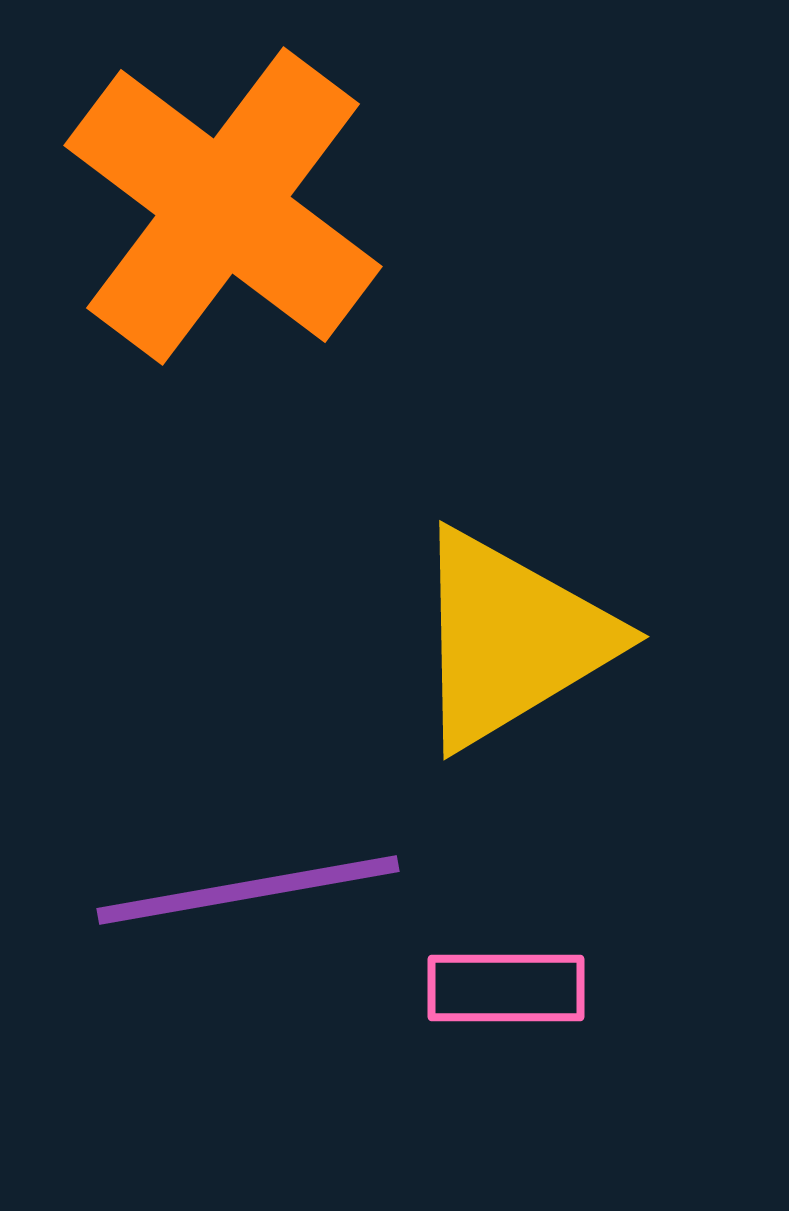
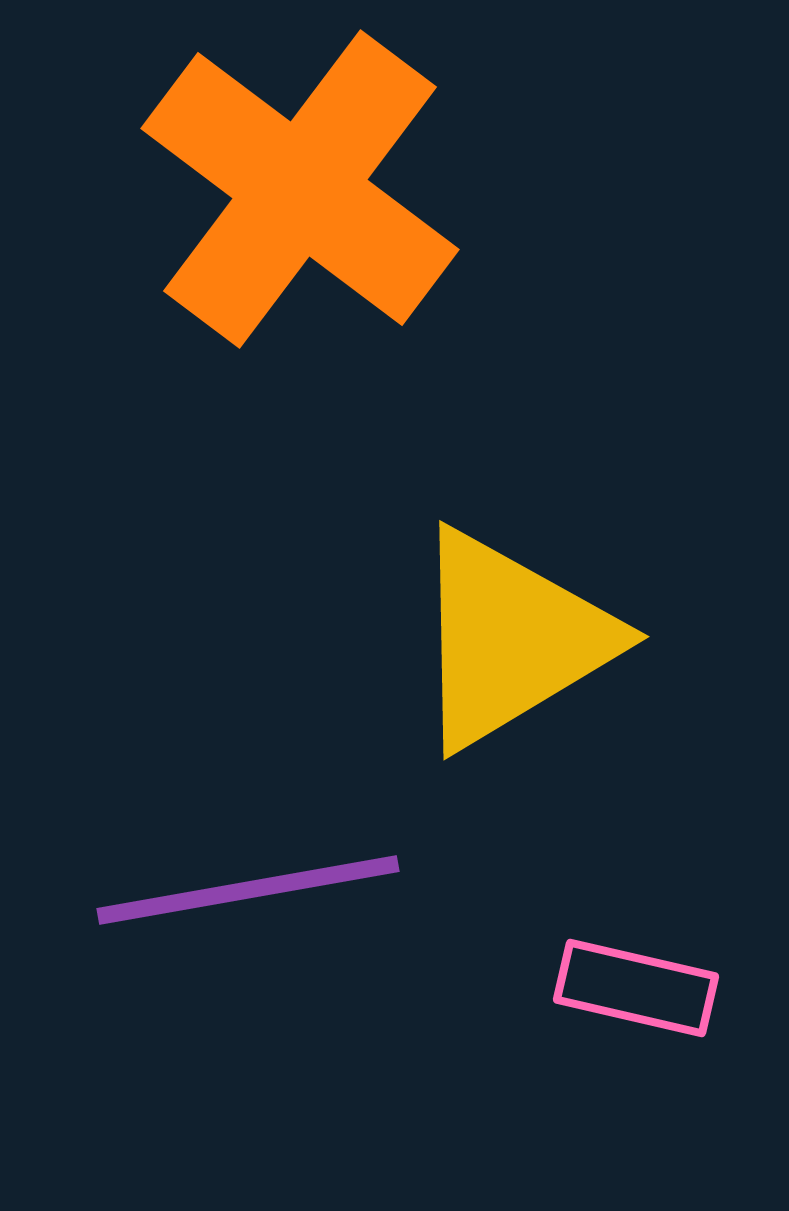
orange cross: moved 77 px right, 17 px up
pink rectangle: moved 130 px right; rotated 13 degrees clockwise
